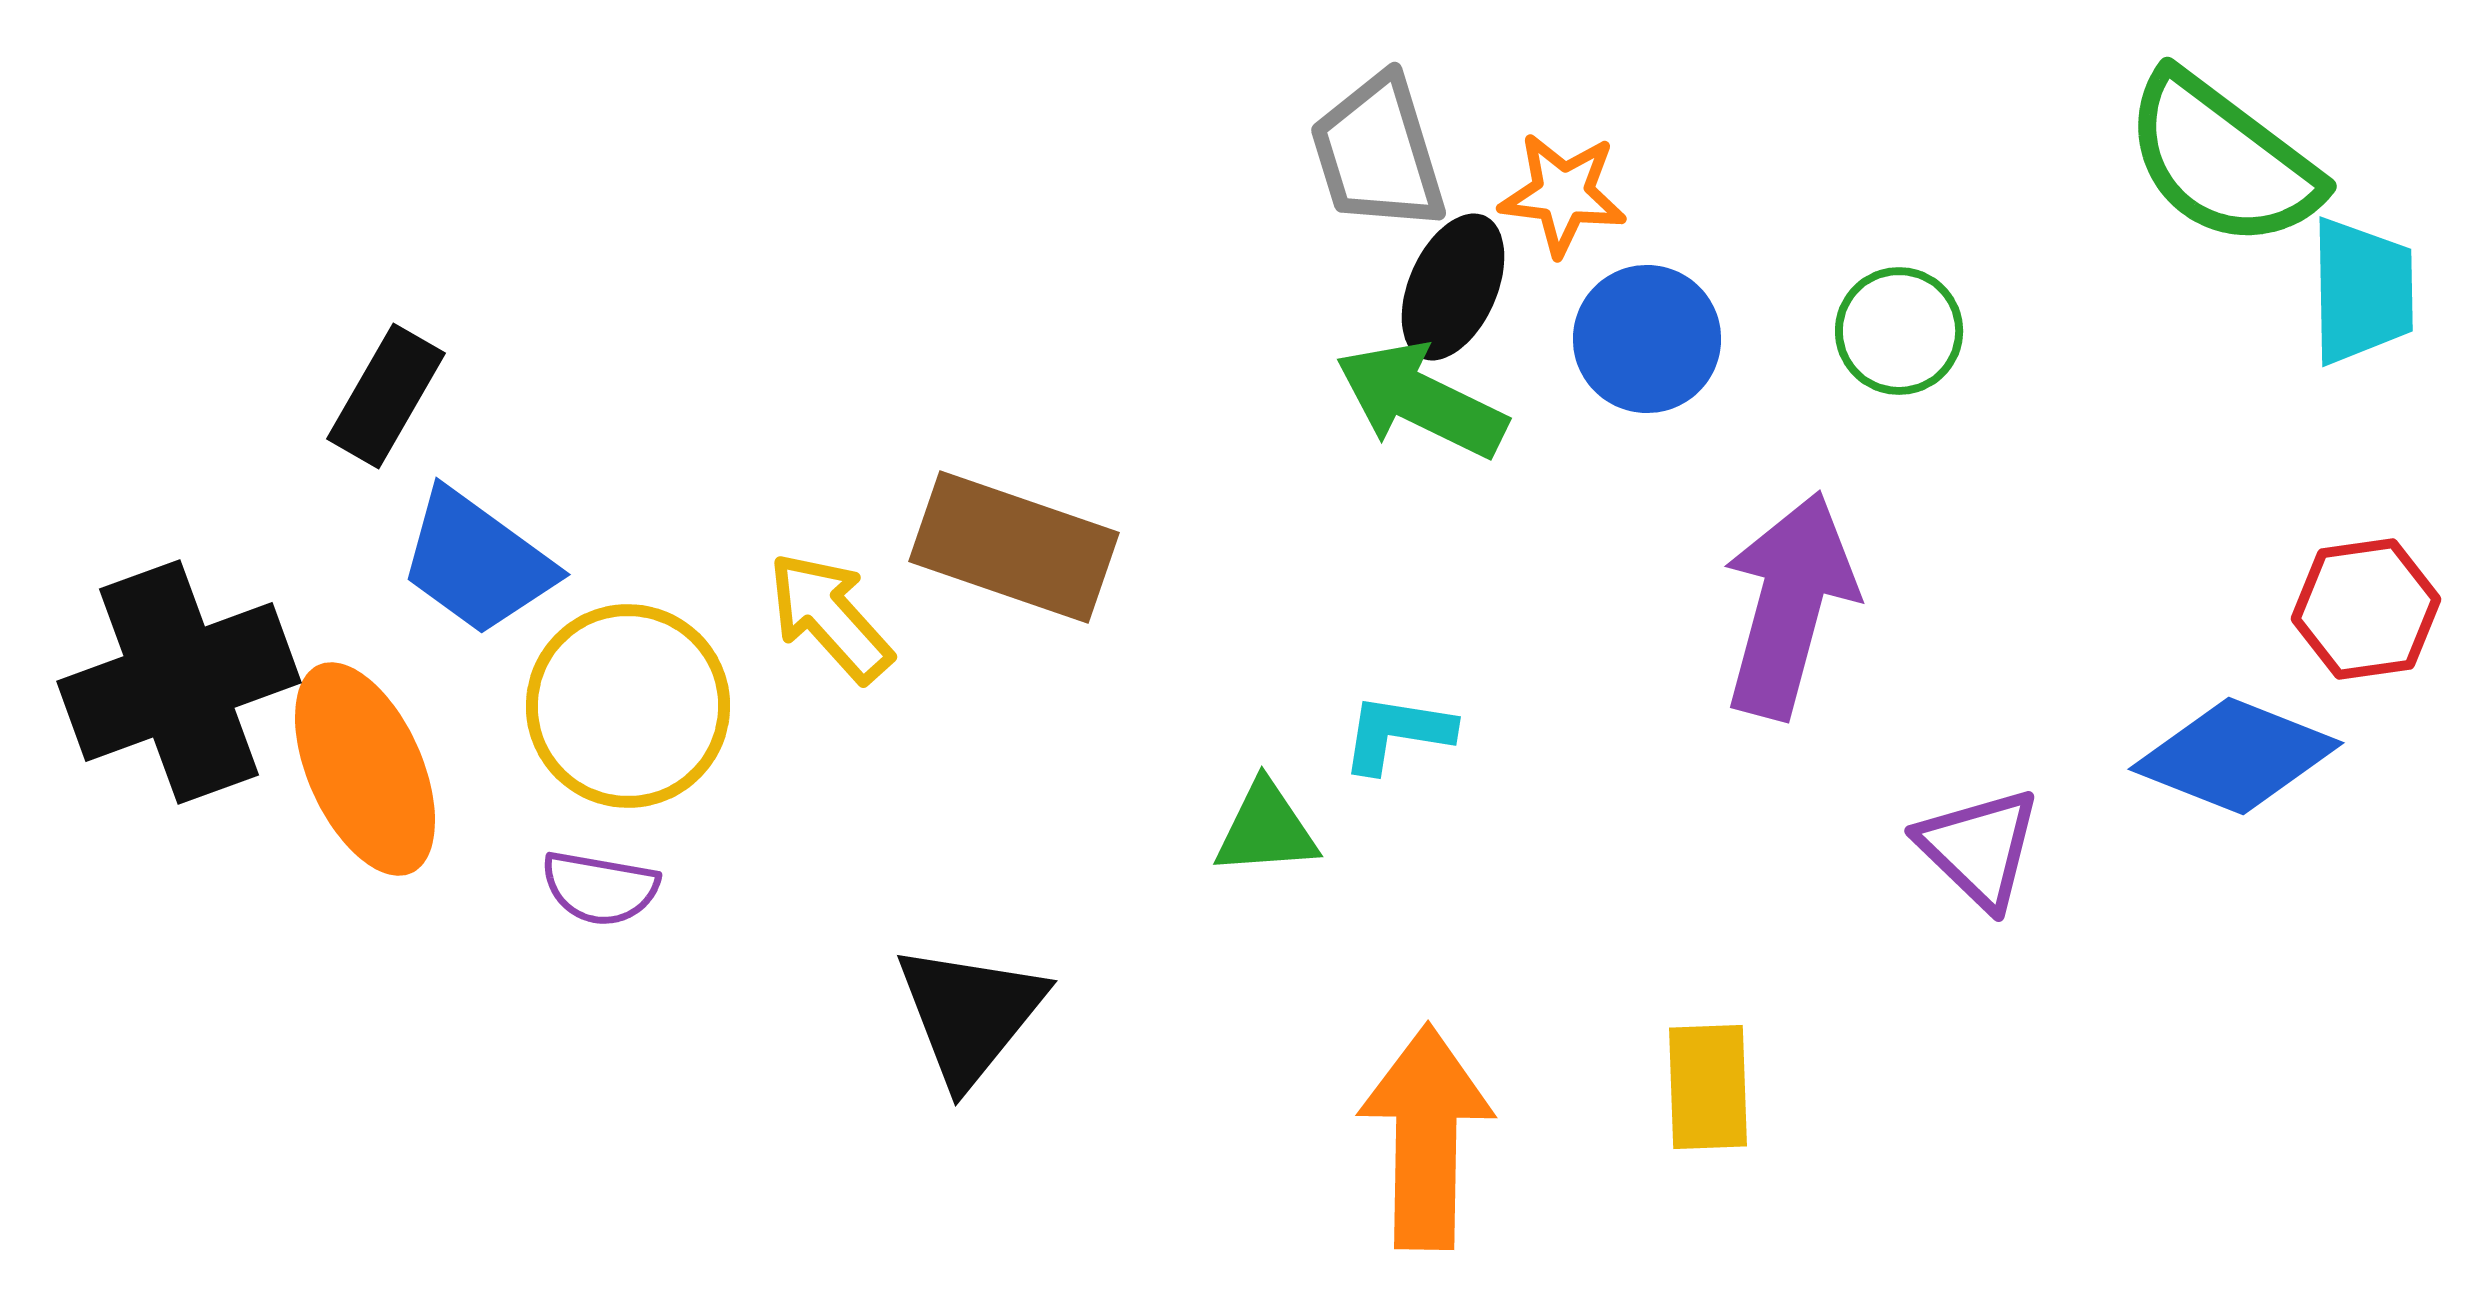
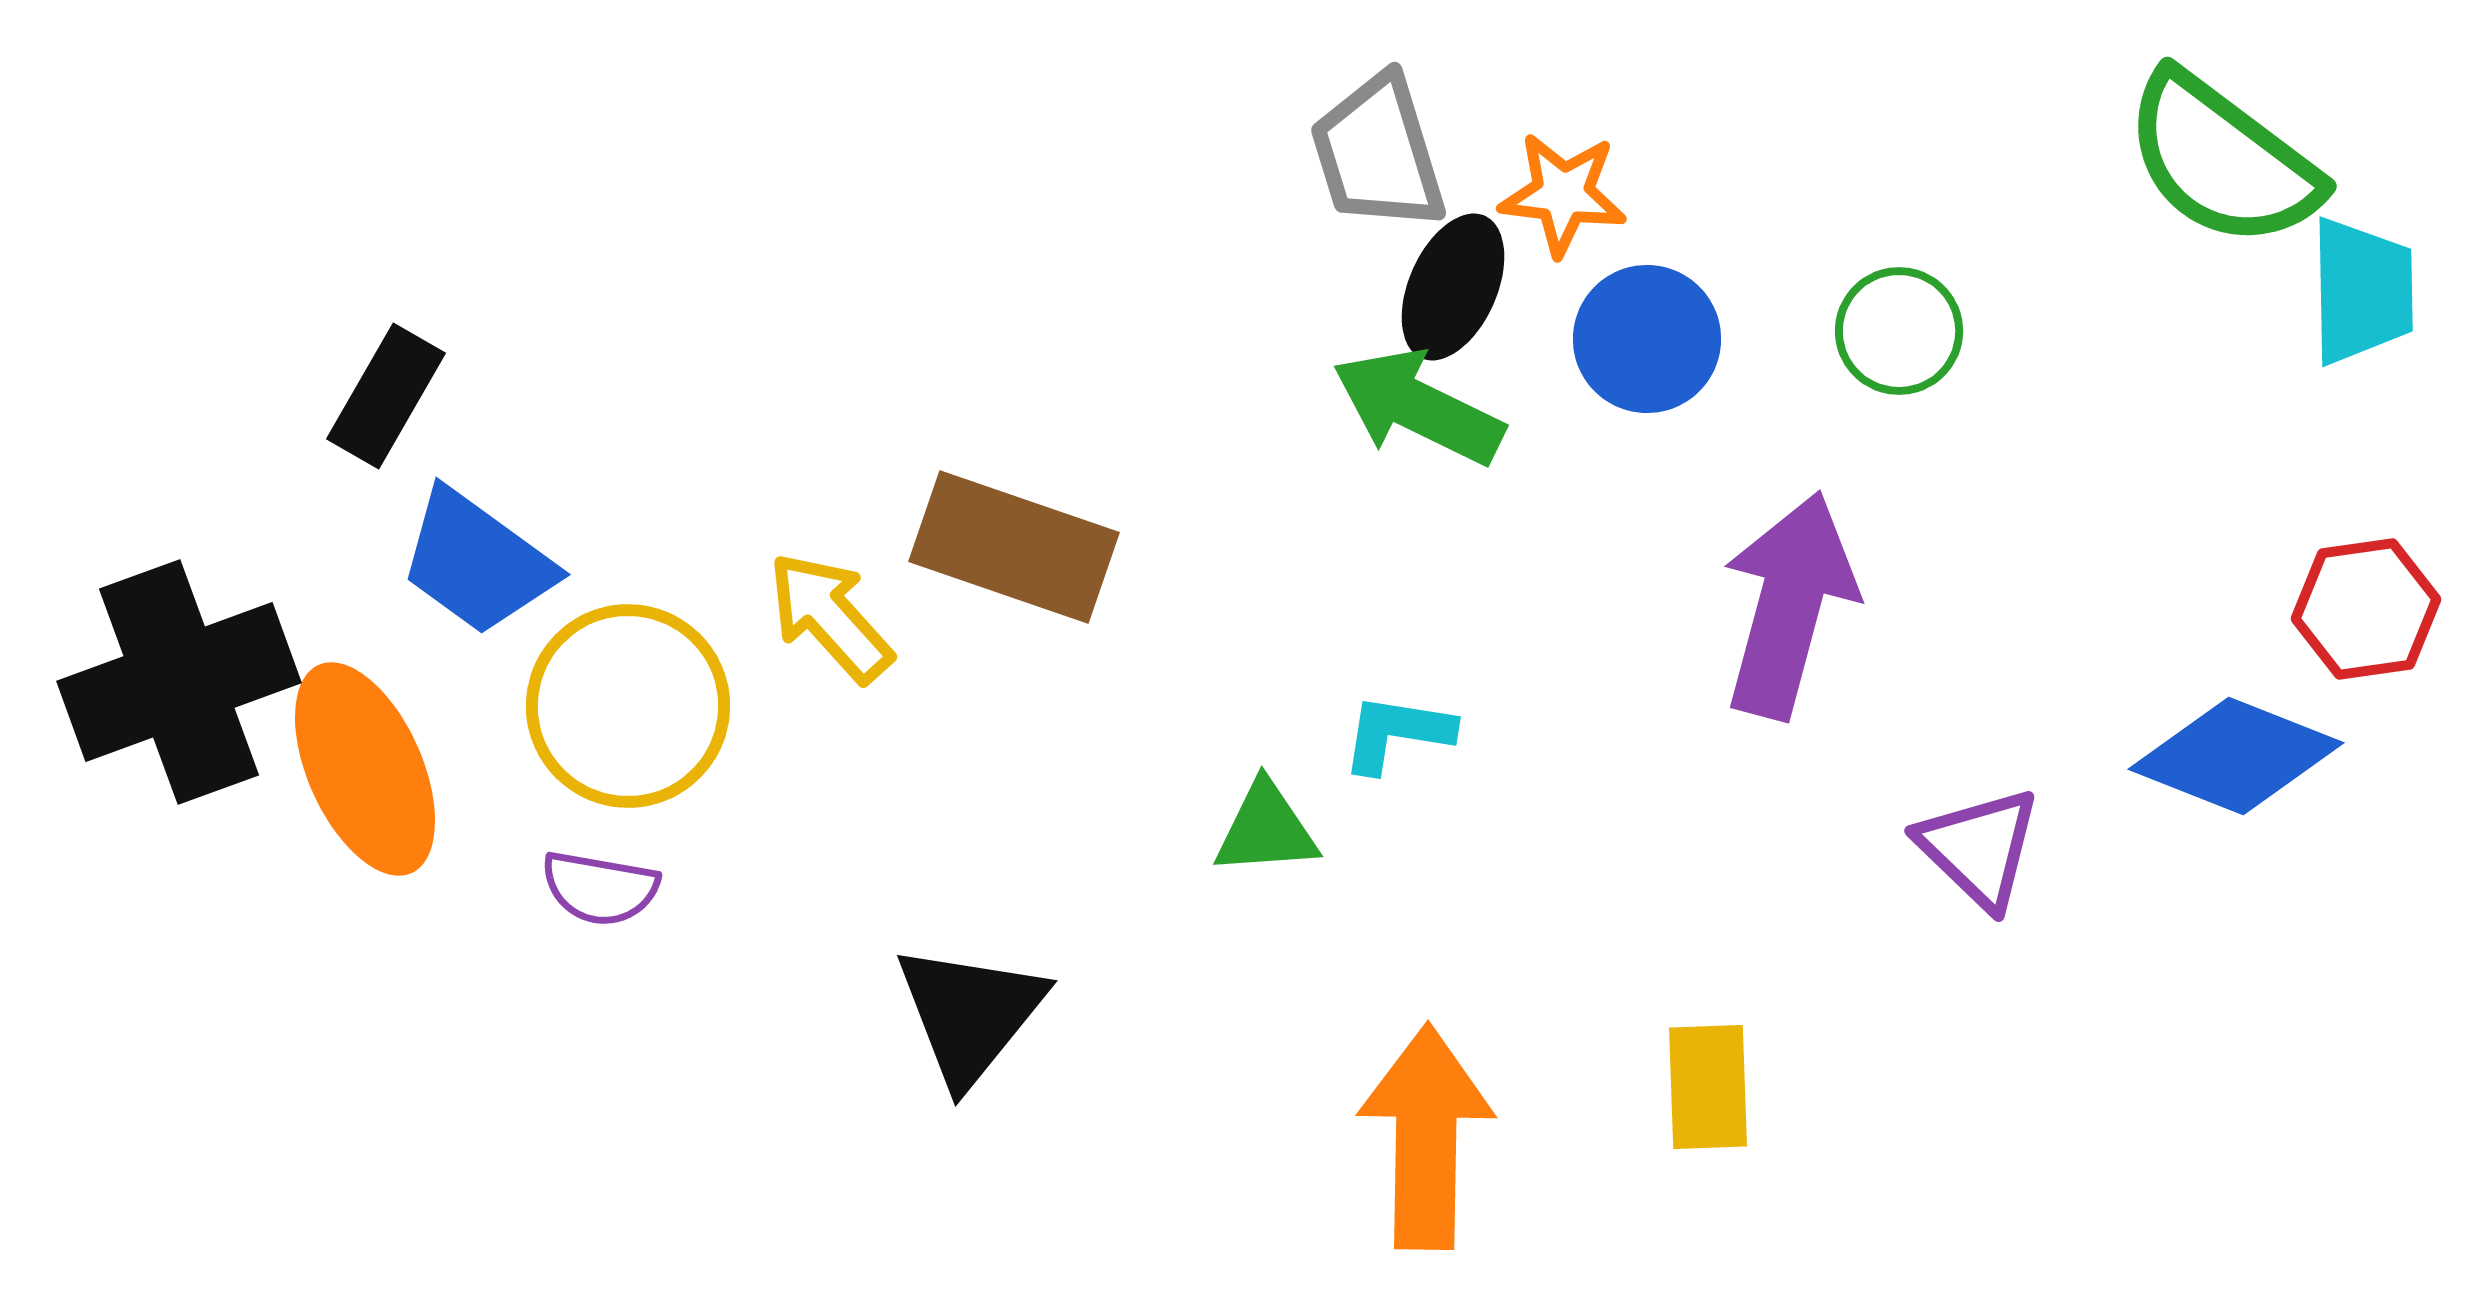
green arrow: moved 3 px left, 7 px down
